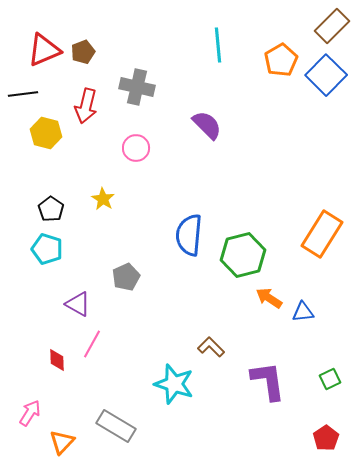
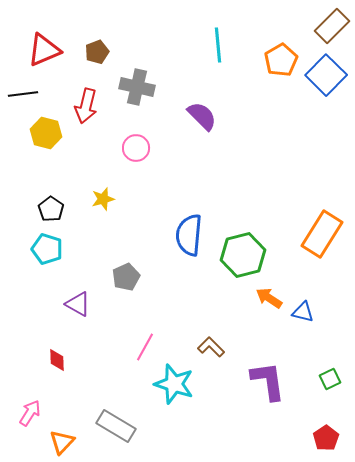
brown pentagon: moved 14 px right
purple semicircle: moved 5 px left, 9 px up
yellow star: rotated 25 degrees clockwise
blue triangle: rotated 20 degrees clockwise
pink line: moved 53 px right, 3 px down
